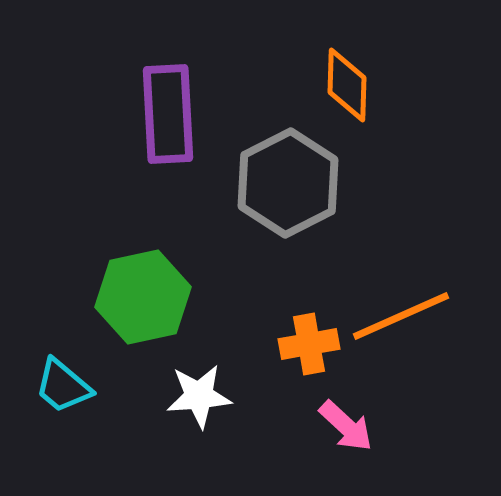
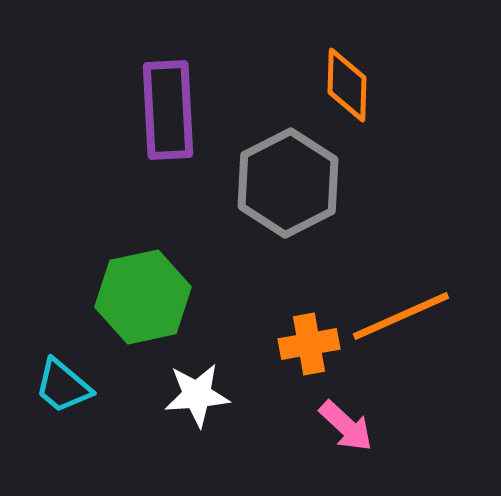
purple rectangle: moved 4 px up
white star: moved 2 px left, 1 px up
